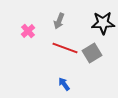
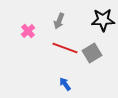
black star: moved 3 px up
blue arrow: moved 1 px right
